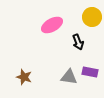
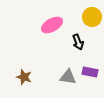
gray triangle: moved 1 px left
